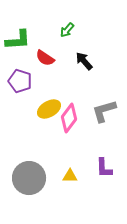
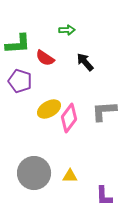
green arrow: rotated 133 degrees counterclockwise
green L-shape: moved 4 px down
black arrow: moved 1 px right, 1 px down
gray L-shape: rotated 12 degrees clockwise
purple L-shape: moved 28 px down
gray circle: moved 5 px right, 5 px up
